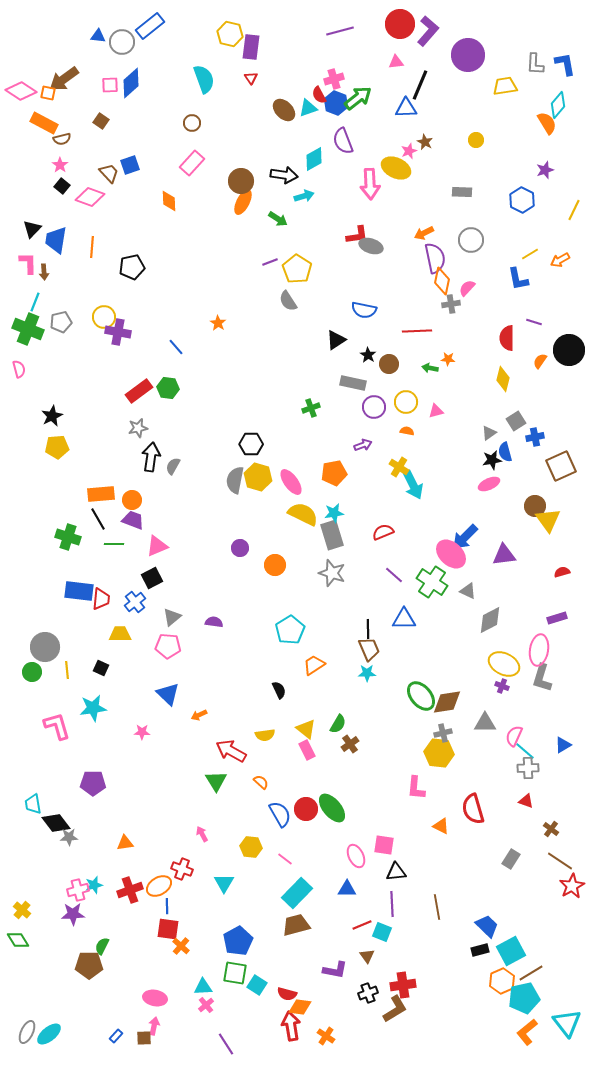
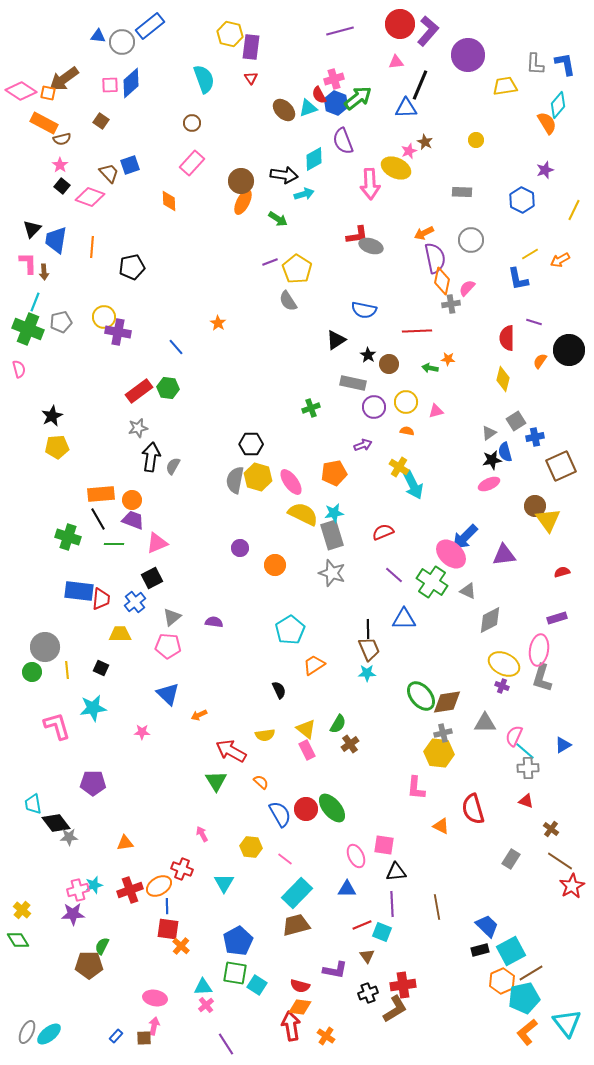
cyan arrow at (304, 196): moved 2 px up
pink triangle at (157, 546): moved 3 px up
red semicircle at (287, 994): moved 13 px right, 8 px up
